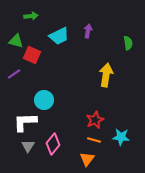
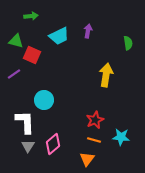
white L-shape: rotated 90 degrees clockwise
pink diamond: rotated 10 degrees clockwise
